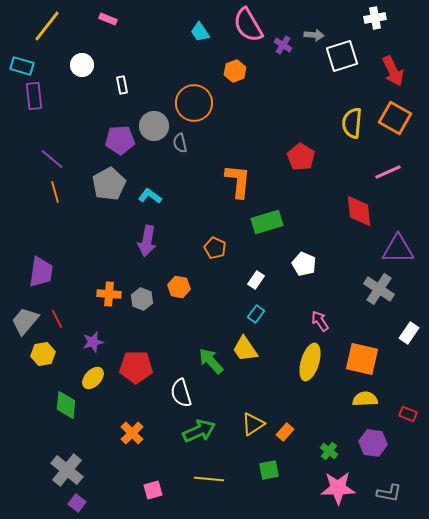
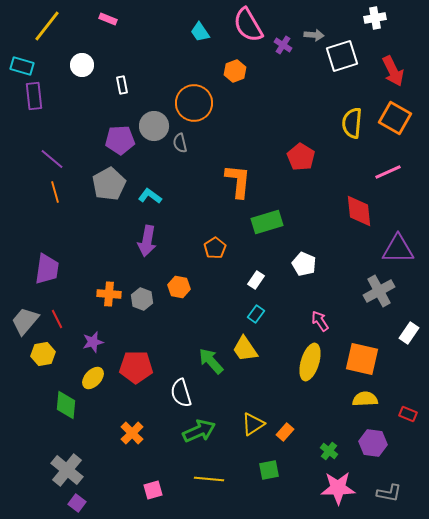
orange pentagon at (215, 248): rotated 15 degrees clockwise
purple trapezoid at (41, 272): moved 6 px right, 3 px up
gray cross at (379, 289): moved 2 px down; rotated 28 degrees clockwise
